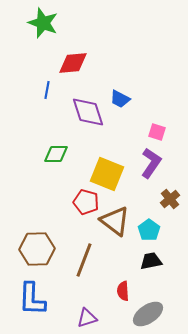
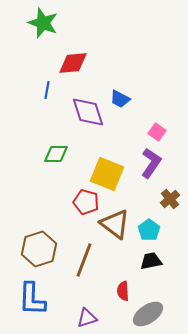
pink square: rotated 18 degrees clockwise
brown triangle: moved 3 px down
brown hexagon: moved 2 px right; rotated 16 degrees counterclockwise
